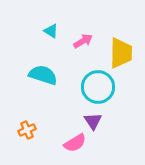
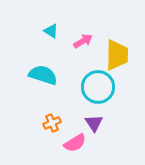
yellow trapezoid: moved 4 px left, 2 px down
purple triangle: moved 1 px right, 2 px down
orange cross: moved 25 px right, 7 px up
